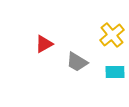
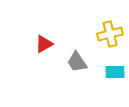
yellow cross: moved 2 px left, 1 px up; rotated 25 degrees clockwise
gray trapezoid: rotated 25 degrees clockwise
